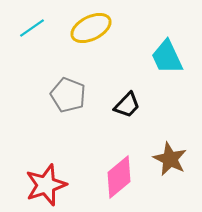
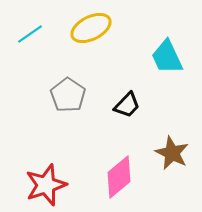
cyan line: moved 2 px left, 6 px down
gray pentagon: rotated 12 degrees clockwise
brown star: moved 2 px right, 6 px up
